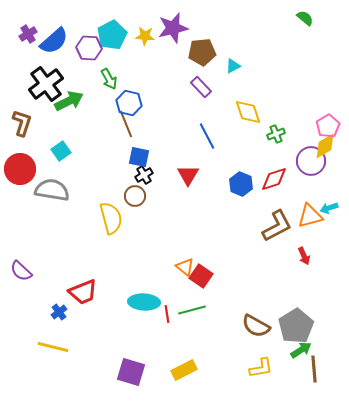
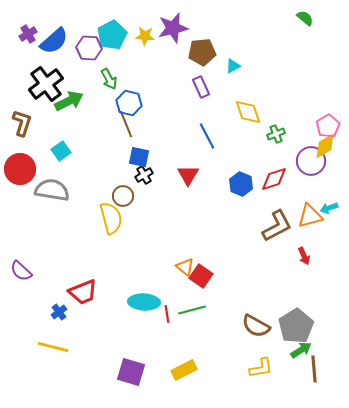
purple rectangle at (201, 87): rotated 20 degrees clockwise
brown circle at (135, 196): moved 12 px left
